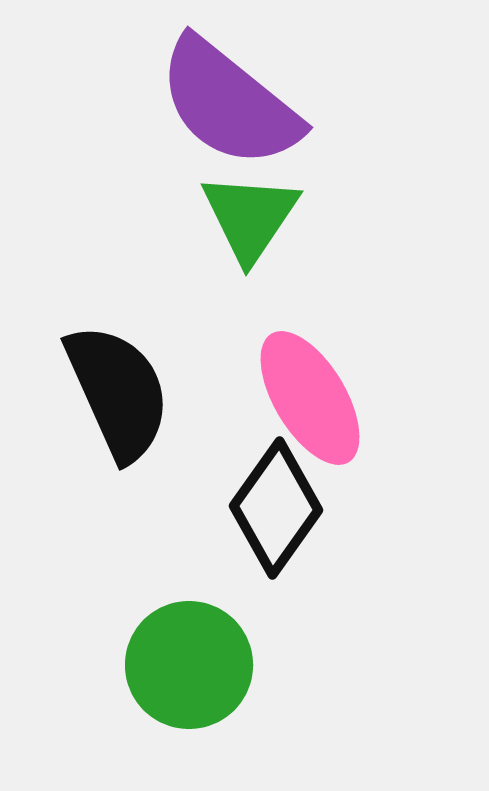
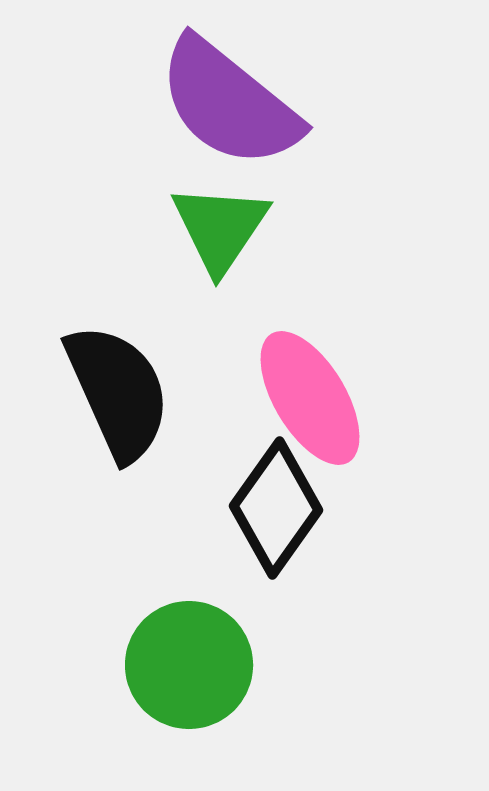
green triangle: moved 30 px left, 11 px down
